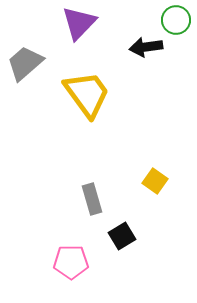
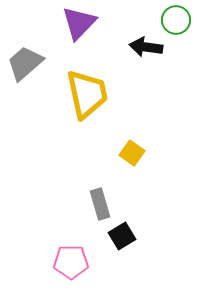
black arrow: rotated 16 degrees clockwise
yellow trapezoid: rotated 24 degrees clockwise
yellow square: moved 23 px left, 28 px up
gray rectangle: moved 8 px right, 5 px down
